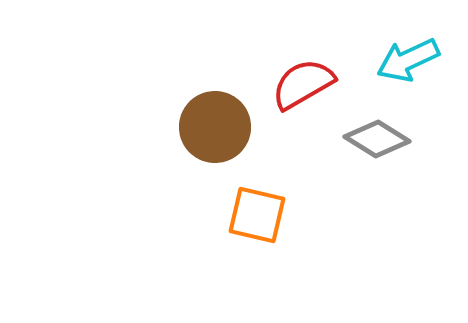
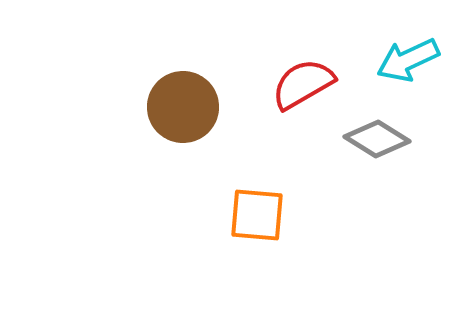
brown circle: moved 32 px left, 20 px up
orange square: rotated 8 degrees counterclockwise
